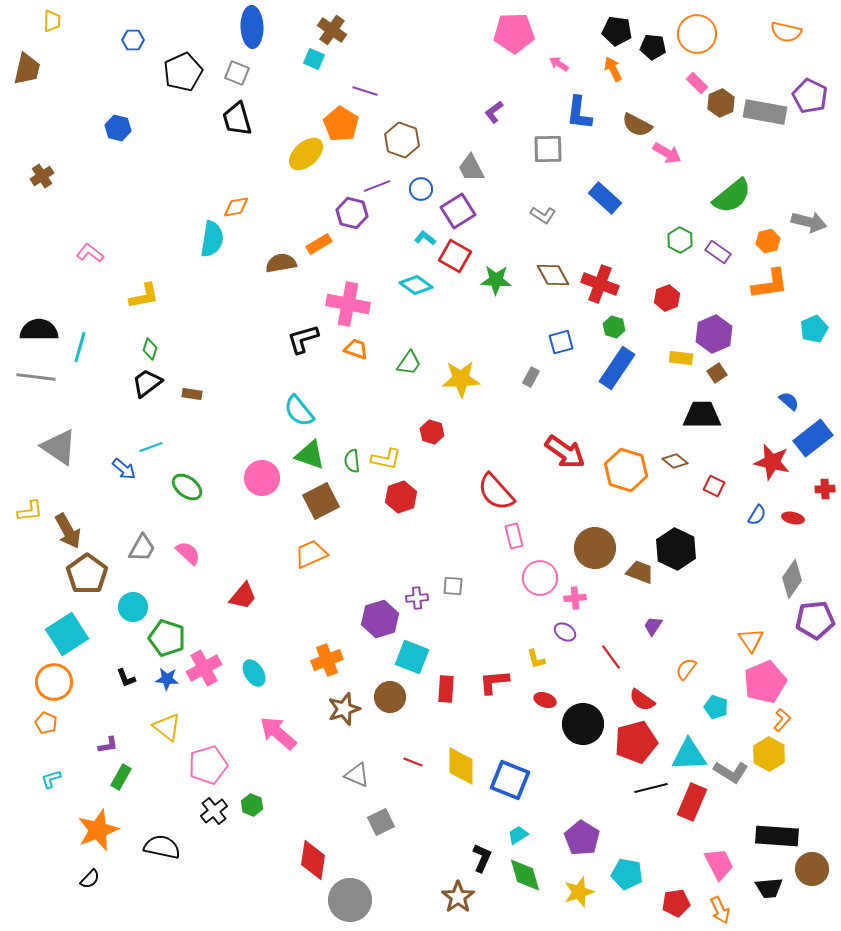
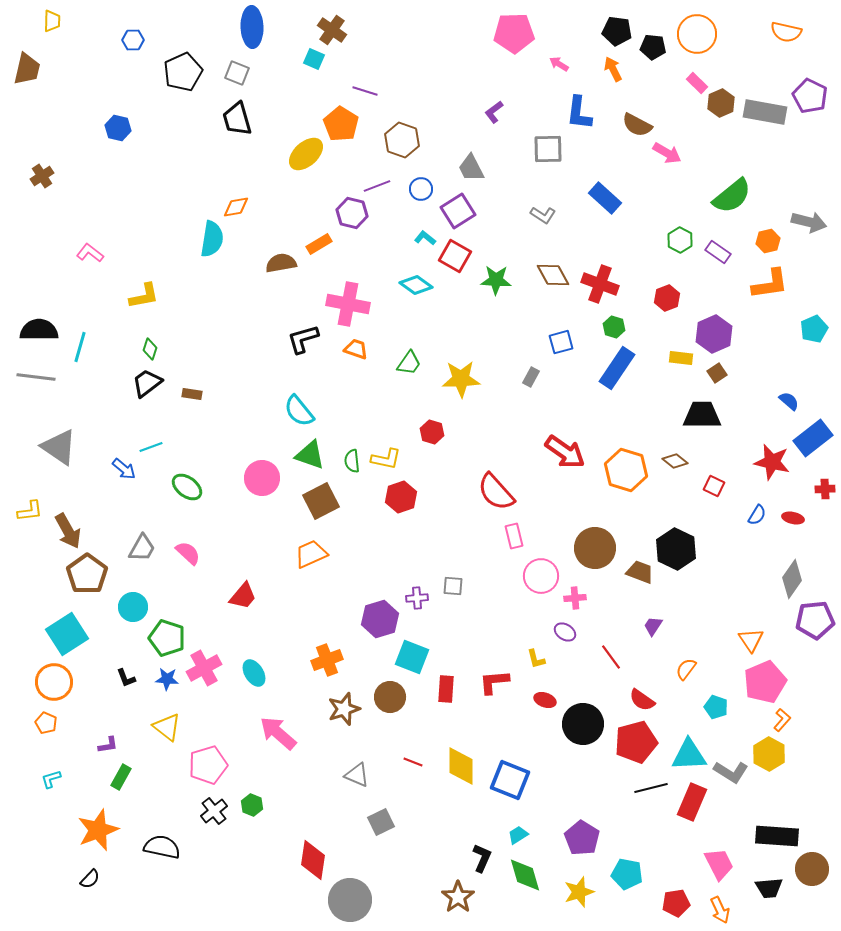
pink circle at (540, 578): moved 1 px right, 2 px up
